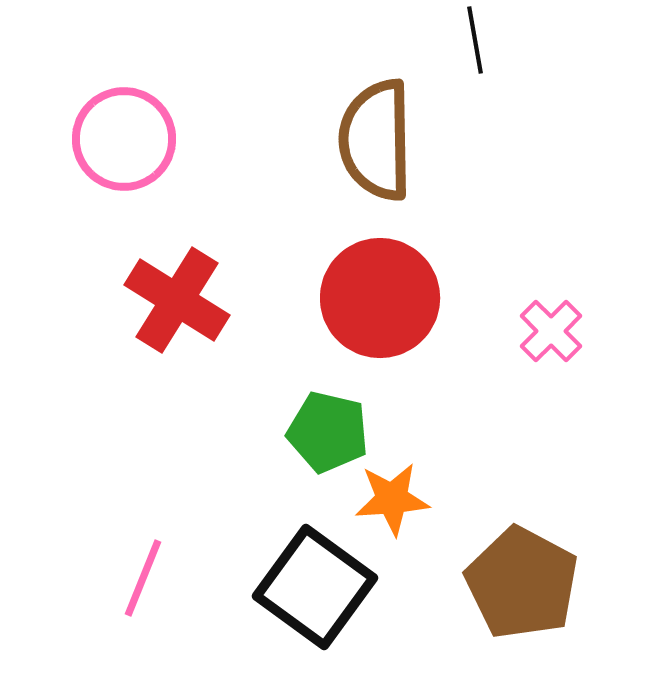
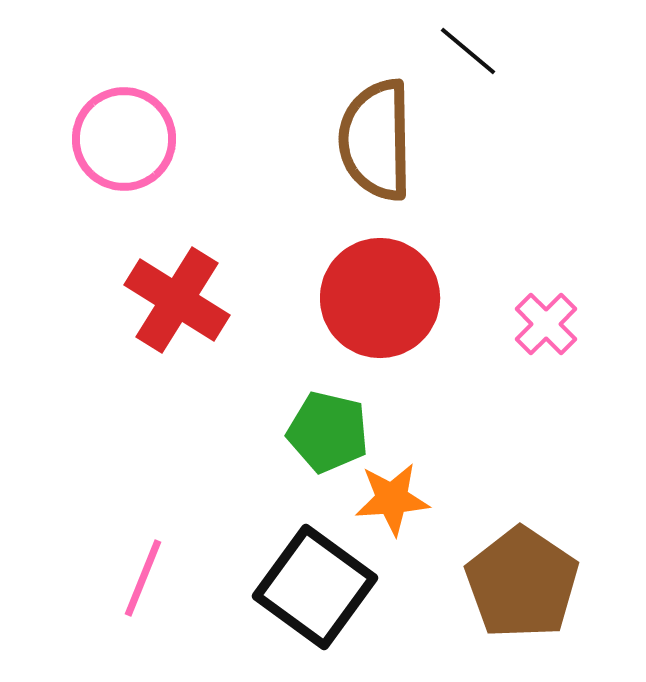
black line: moved 7 px left, 11 px down; rotated 40 degrees counterclockwise
pink cross: moved 5 px left, 7 px up
brown pentagon: rotated 6 degrees clockwise
